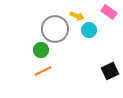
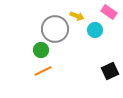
cyan circle: moved 6 px right
